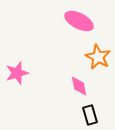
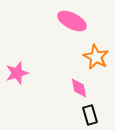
pink ellipse: moved 7 px left
orange star: moved 2 px left
pink diamond: moved 2 px down
